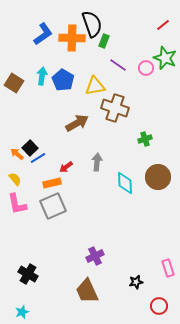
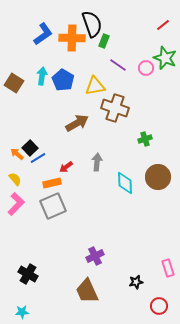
pink L-shape: moved 1 px left; rotated 125 degrees counterclockwise
cyan star: rotated 16 degrees clockwise
